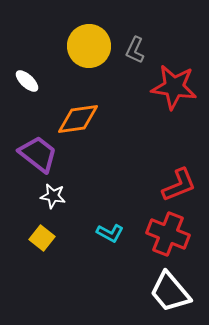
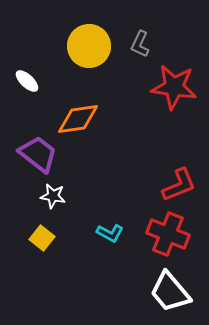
gray L-shape: moved 5 px right, 6 px up
